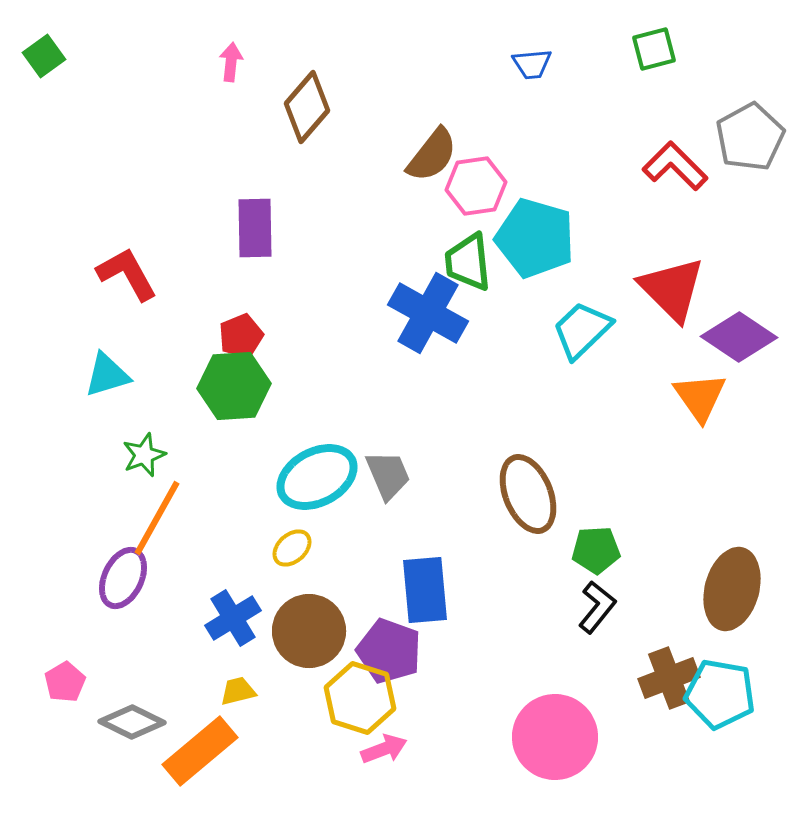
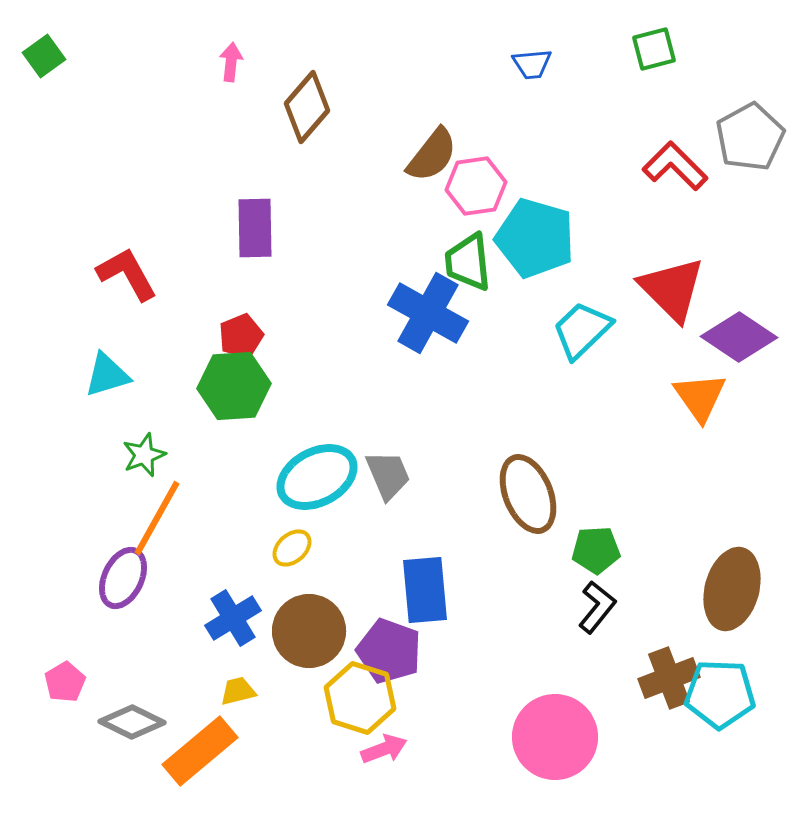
cyan pentagon at (720, 694): rotated 8 degrees counterclockwise
